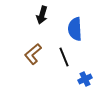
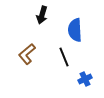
blue semicircle: moved 1 px down
brown L-shape: moved 6 px left
